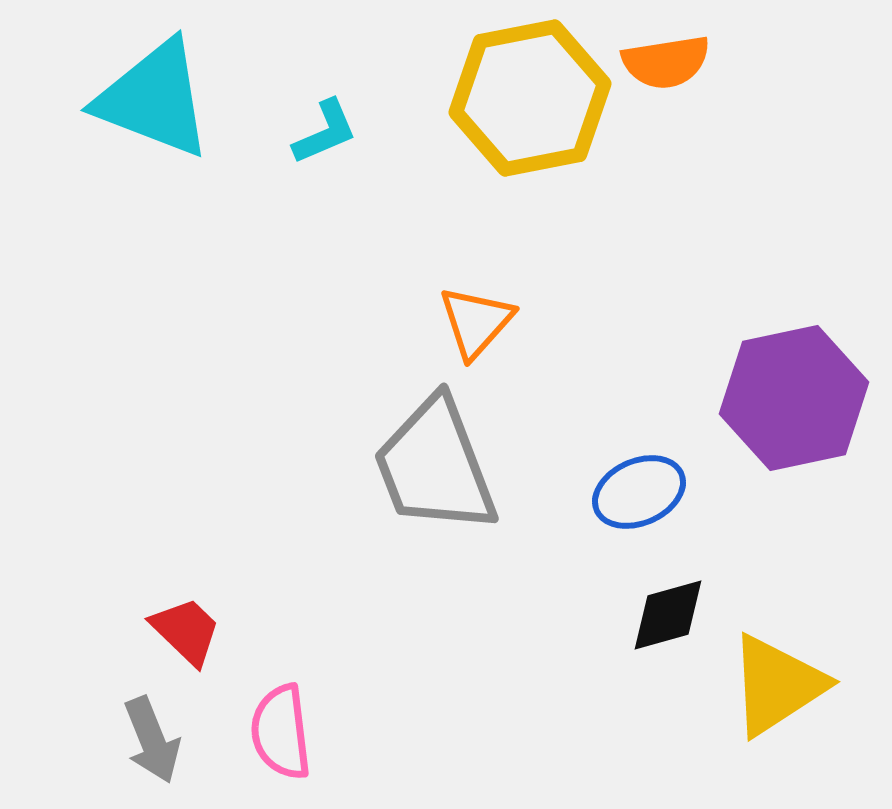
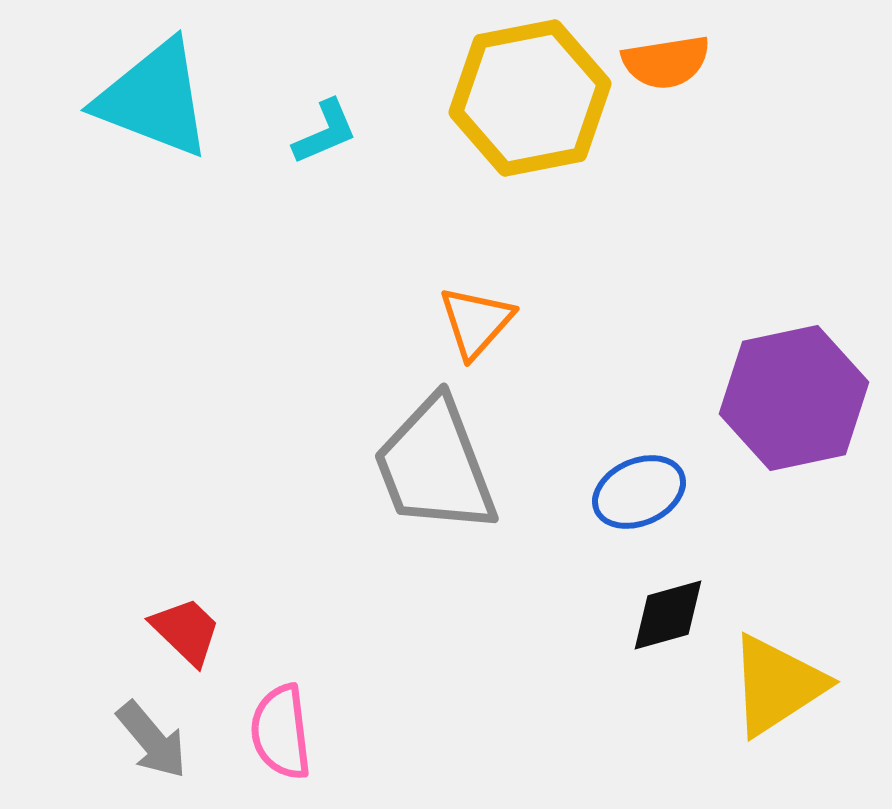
gray arrow: rotated 18 degrees counterclockwise
